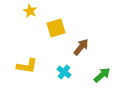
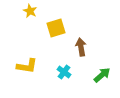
brown arrow: rotated 48 degrees counterclockwise
